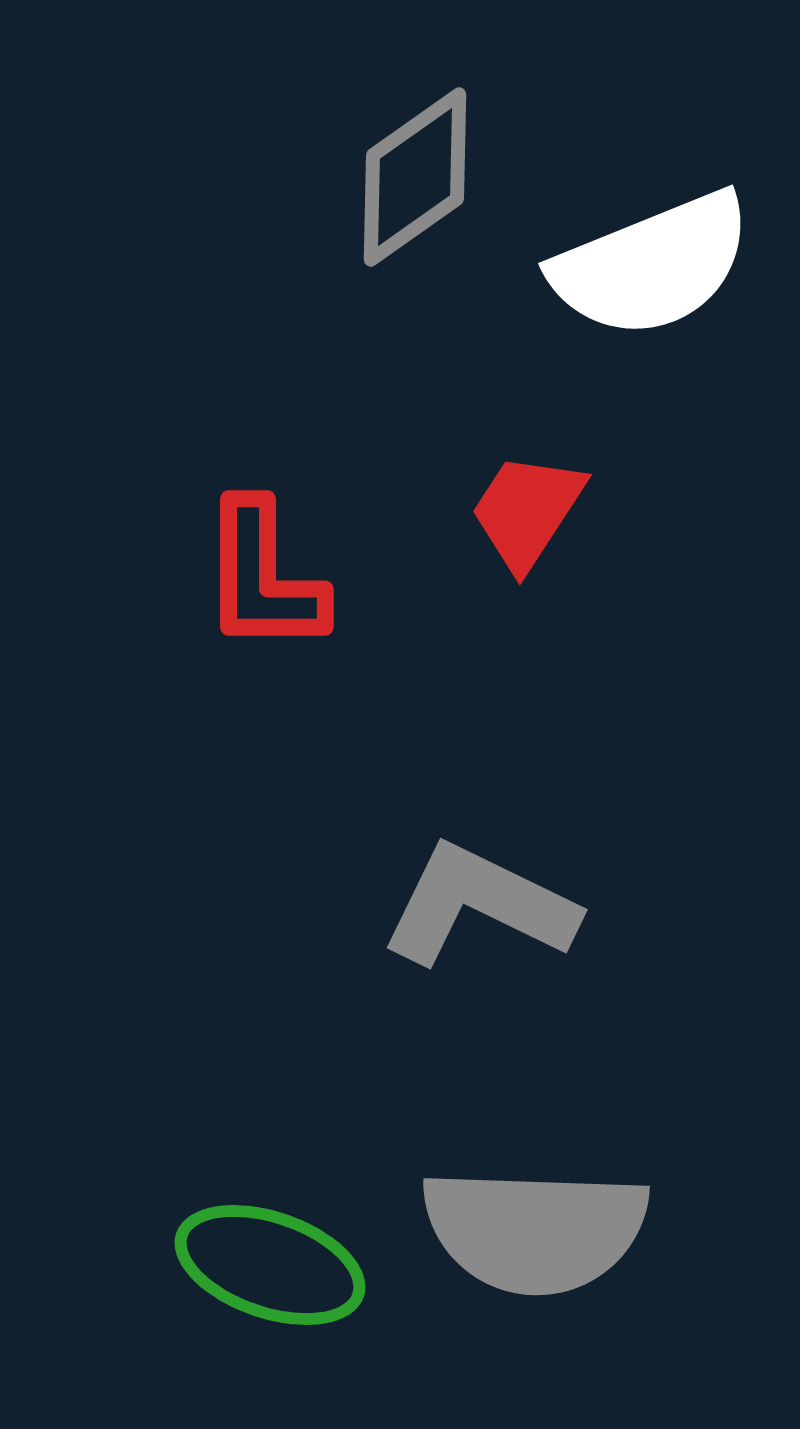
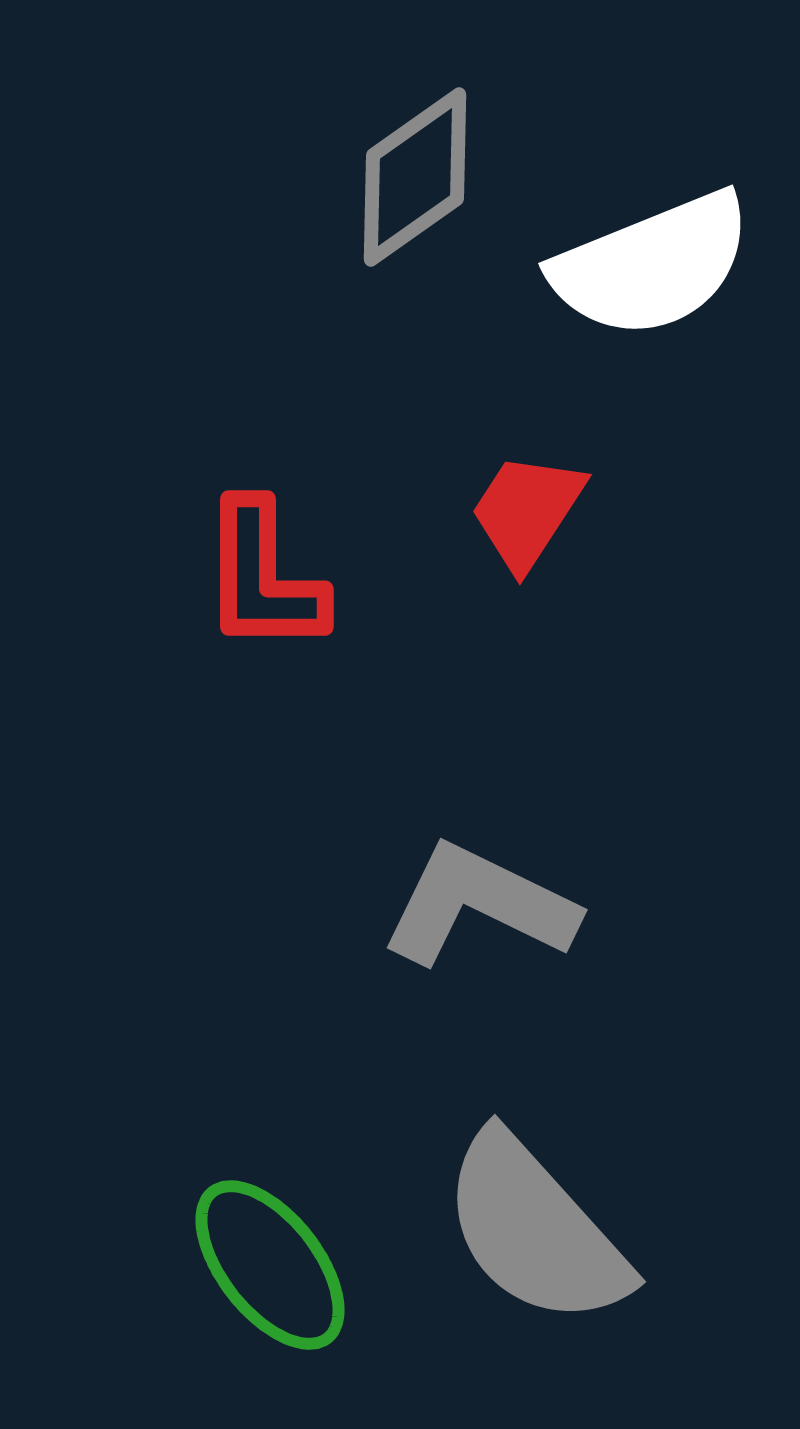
gray semicircle: rotated 46 degrees clockwise
green ellipse: rotated 33 degrees clockwise
